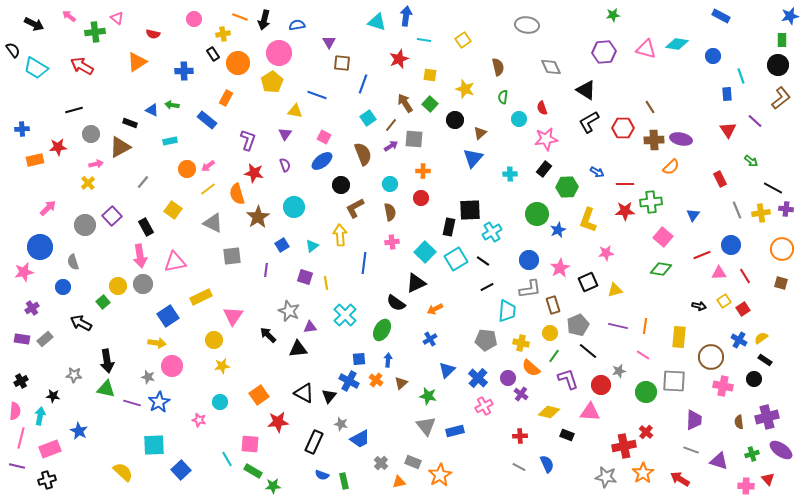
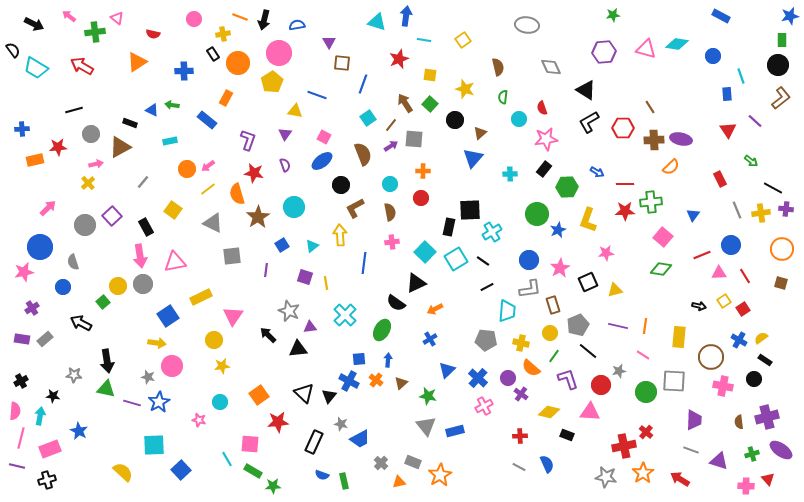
black triangle at (304, 393): rotated 15 degrees clockwise
